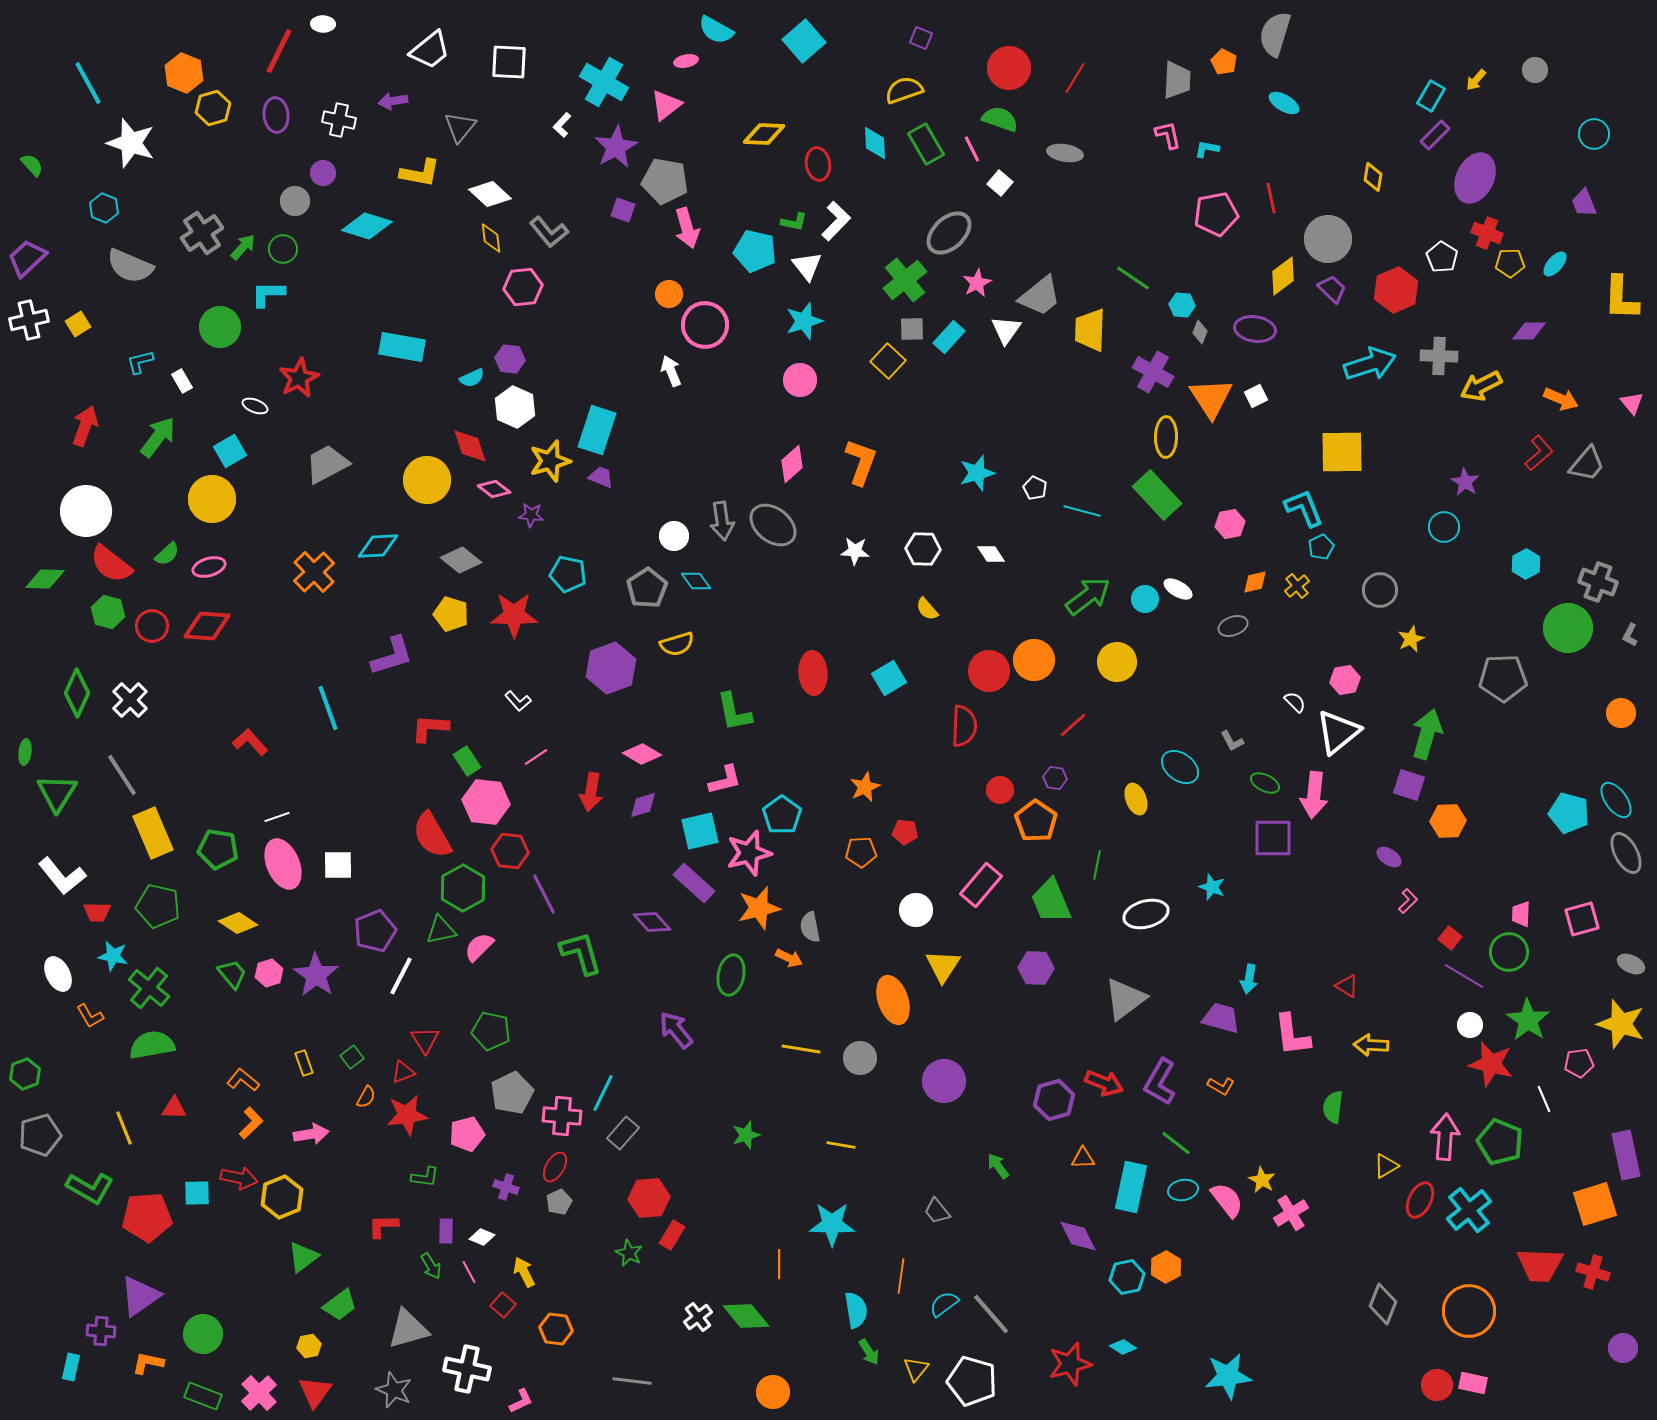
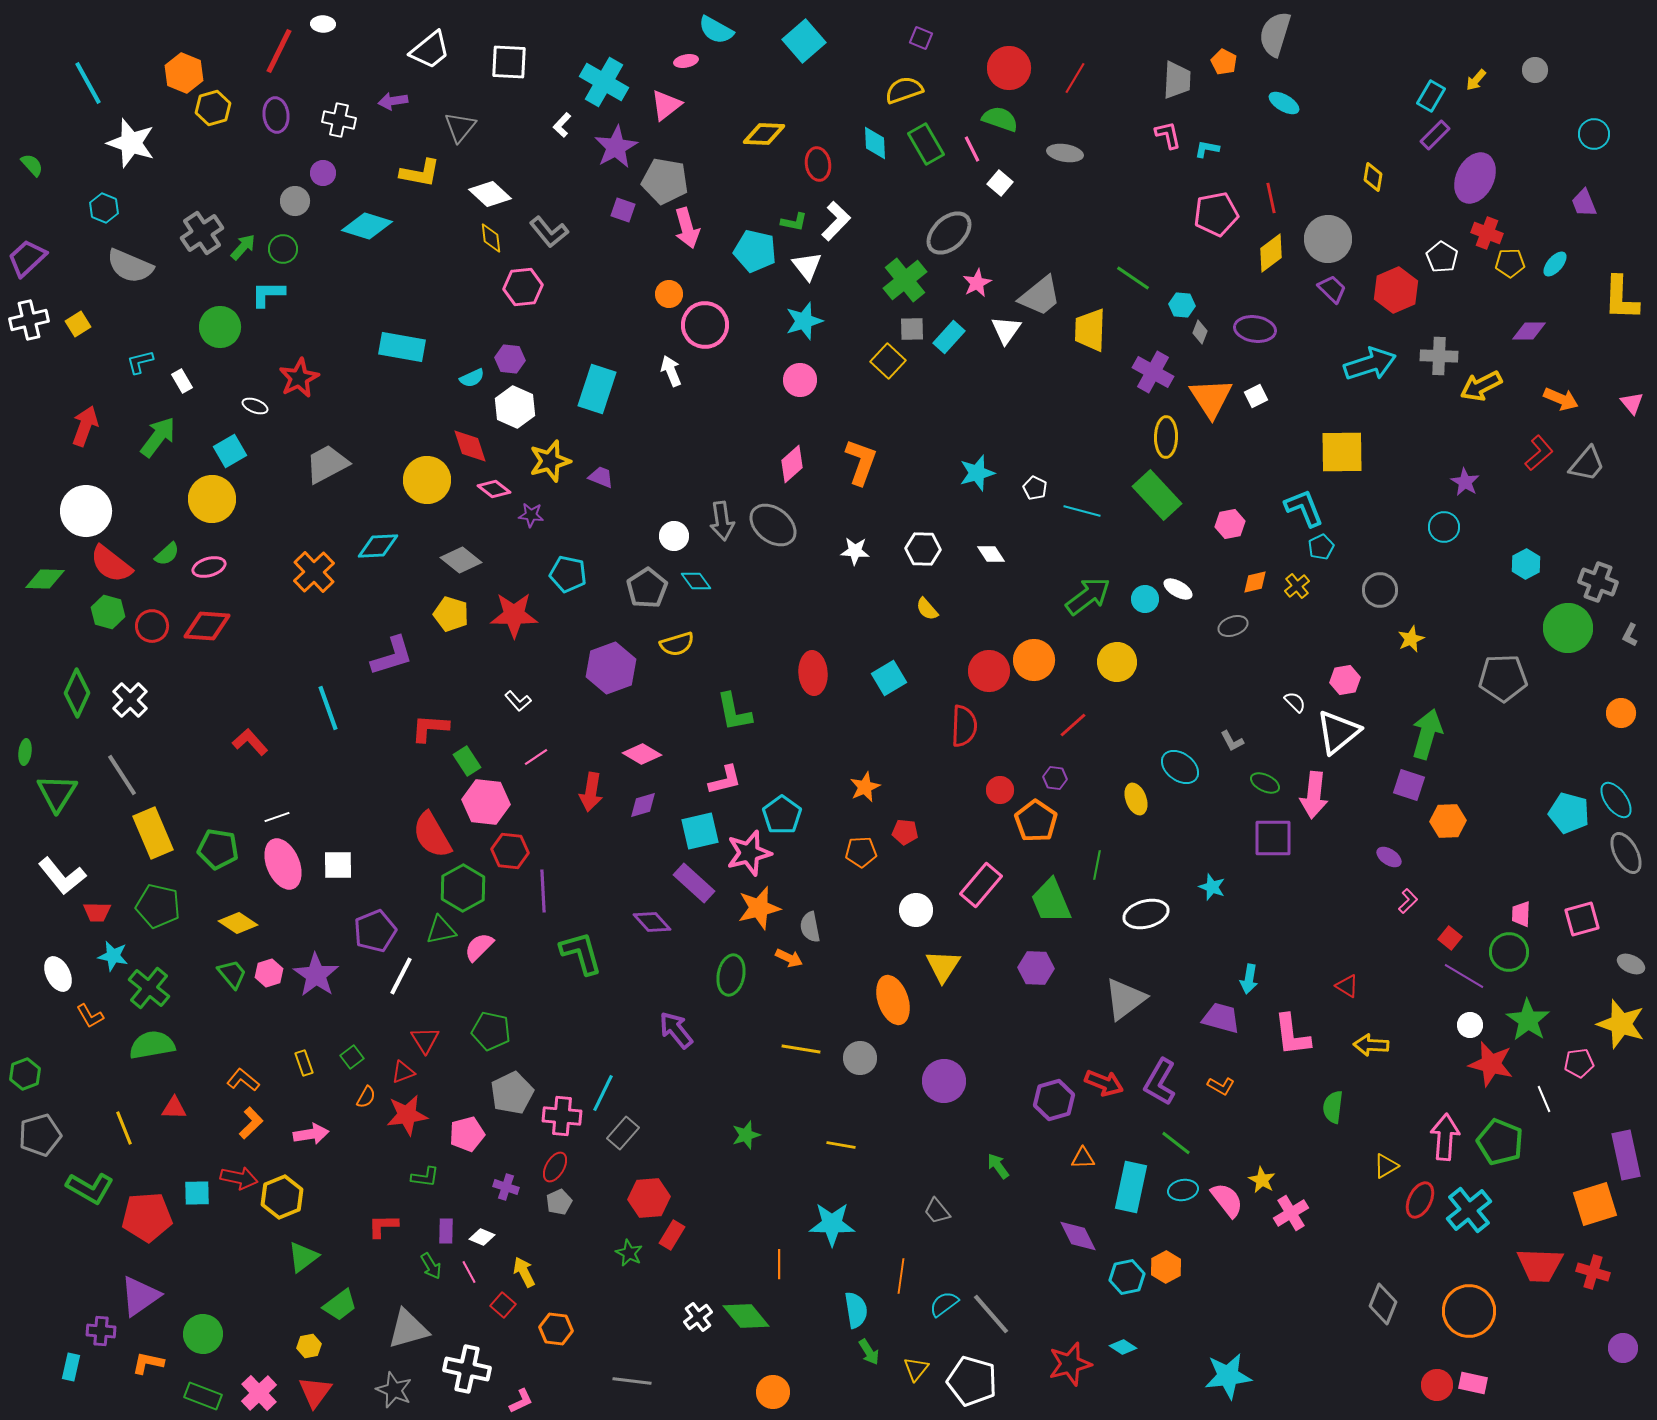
yellow diamond at (1283, 276): moved 12 px left, 23 px up
cyan rectangle at (597, 430): moved 41 px up
purple line at (544, 894): moved 1 px left, 3 px up; rotated 24 degrees clockwise
